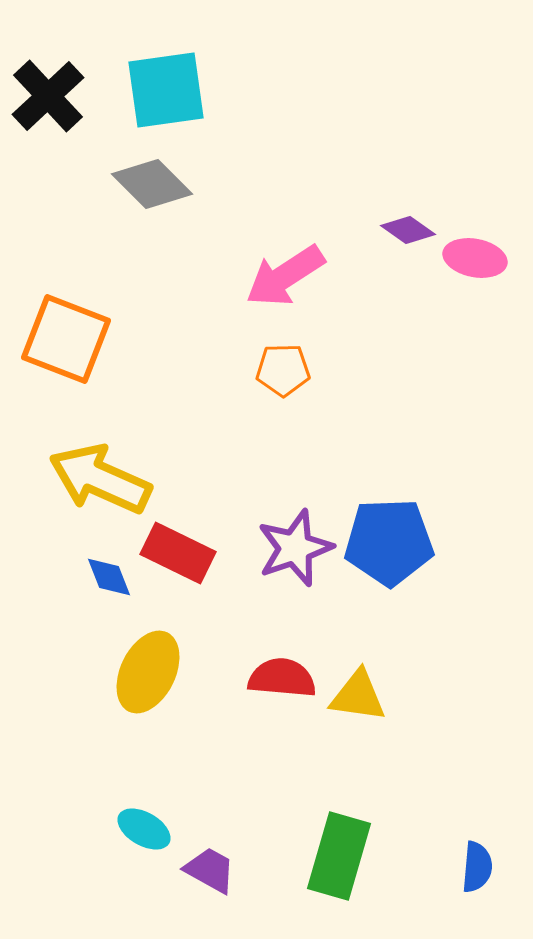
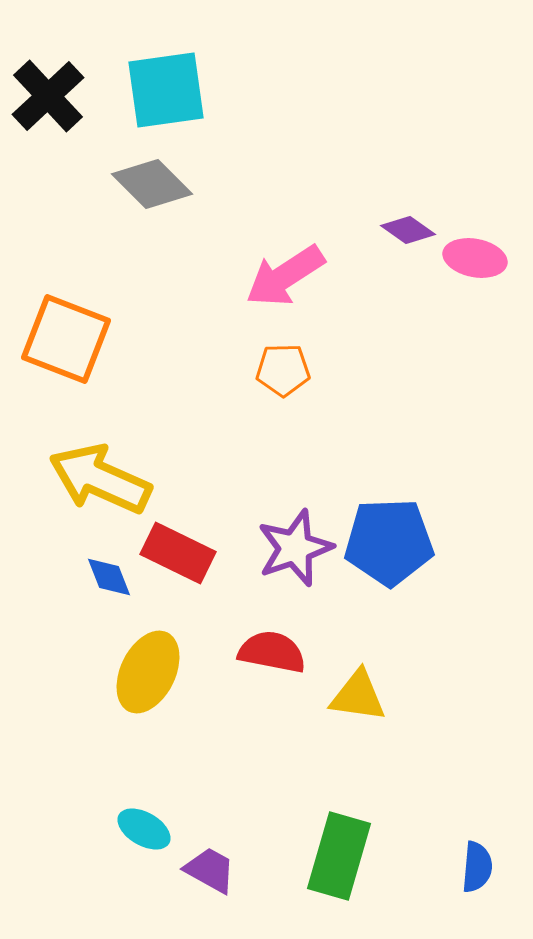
red semicircle: moved 10 px left, 26 px up; rotated 6 degrees clockwise
